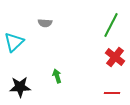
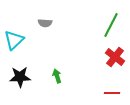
cyan triangle: moved 2 px up
black star: moved 10 px up
